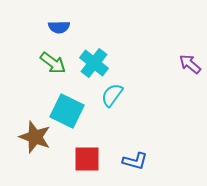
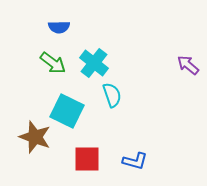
purple arrow: moved 2 px left, 1 px down
cyan semicircle: rotated 125 degrees clockwise
